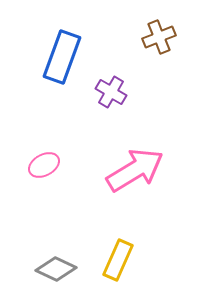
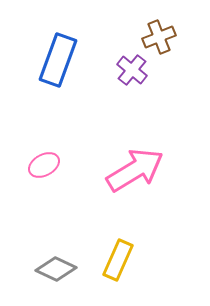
blue rectangle: moved 4 px left, 3 px down
purple cross: moved 21 px right, 22 px up; rotated 8 degrees clockwise
